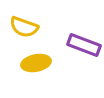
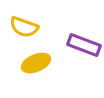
yellow ellipse: rotated 12 degrees counterclockwise
